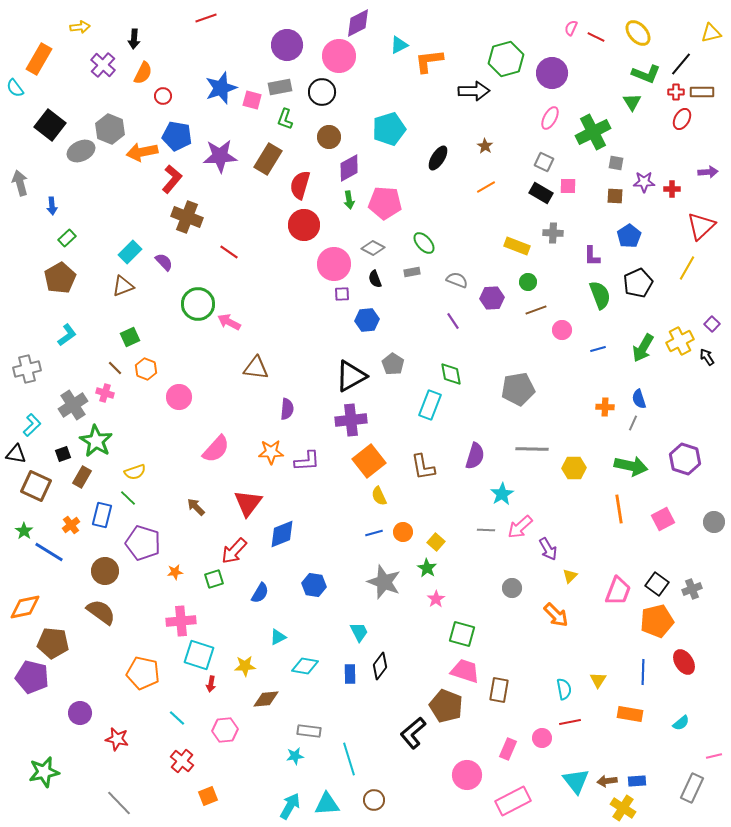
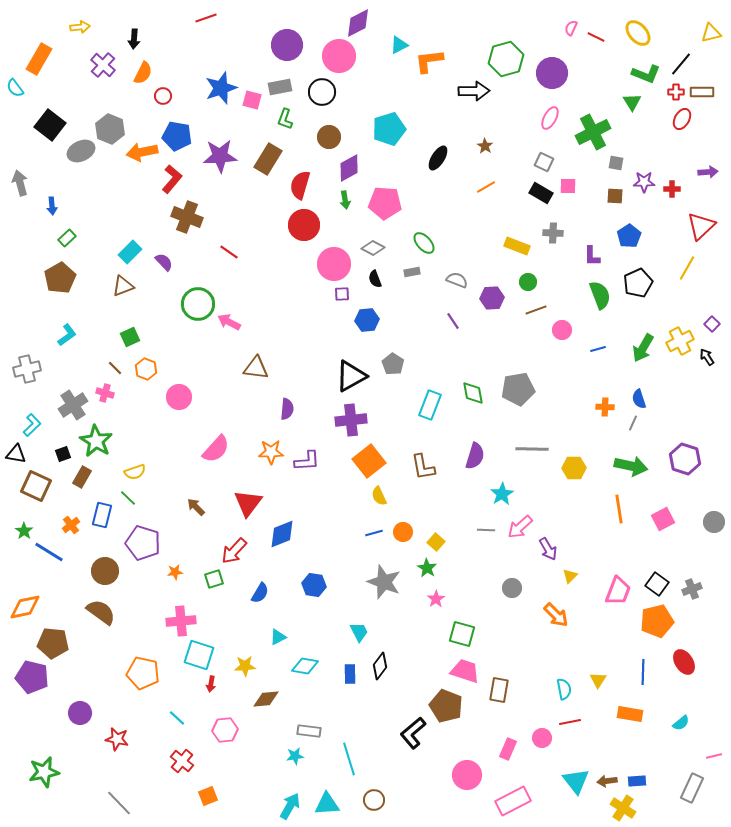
green arrow at (349, 200): moved 4 px left
green diamond at (451, 374): moved 22 px right, 19 px down
